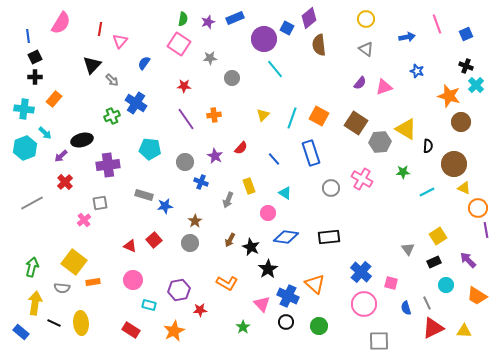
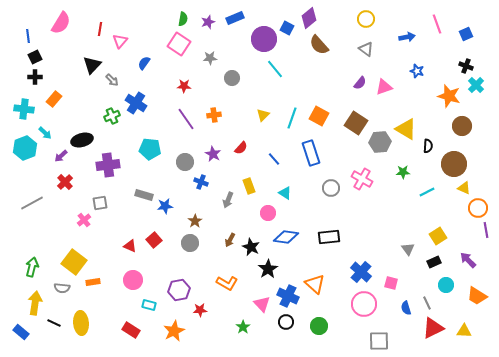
brown semicircle at (319, 45): rotated 35 degrees counterclockwise
brown circle at (461, 122): moved 1 px right, 4 px down
purple star at (215, 156): moved 2 px left, 2 px up
